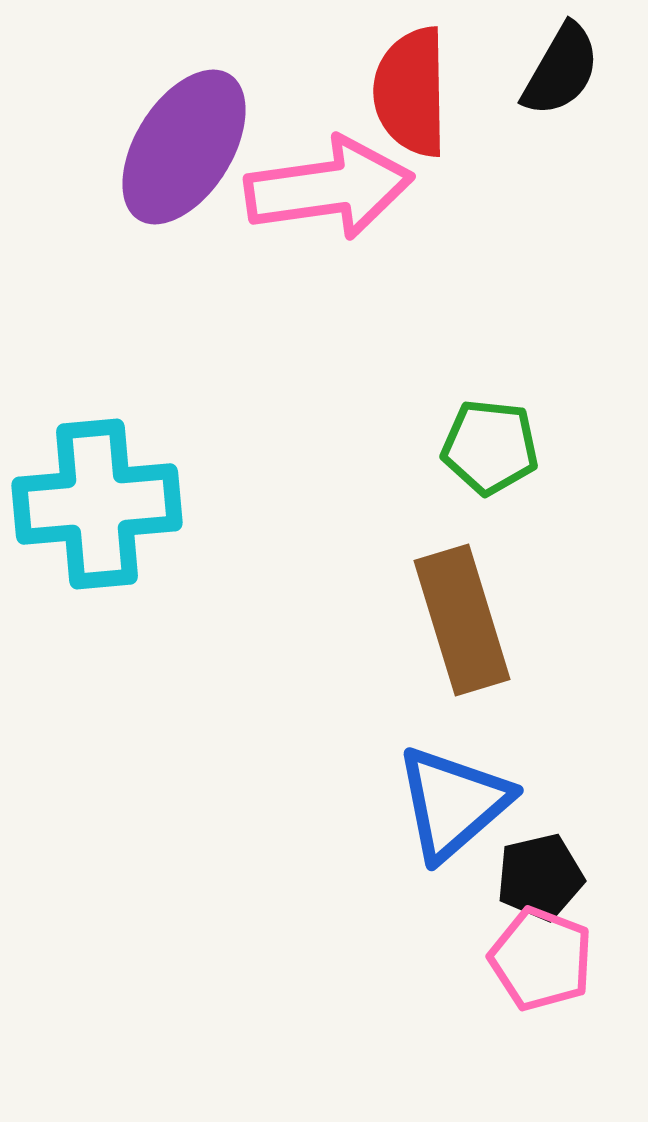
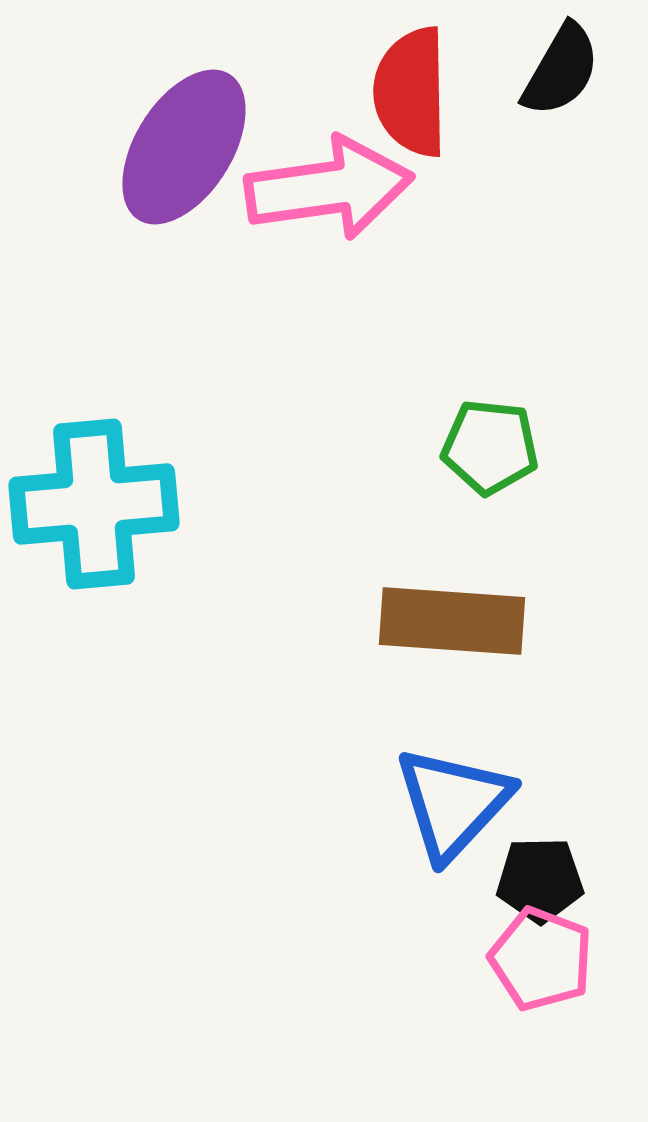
cyan cross: moved 3 px left
brown rectangle: moved 10 px left, 1 px down; rotated 69 degrees counterclockwise
blue triangle: rotated 6 degrees counterclockwise
black pentagon: moved 3 px down; rotated 12 degrees clockwise
